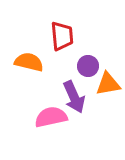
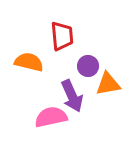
purple arrow: moved 2 px left, 1 px up
